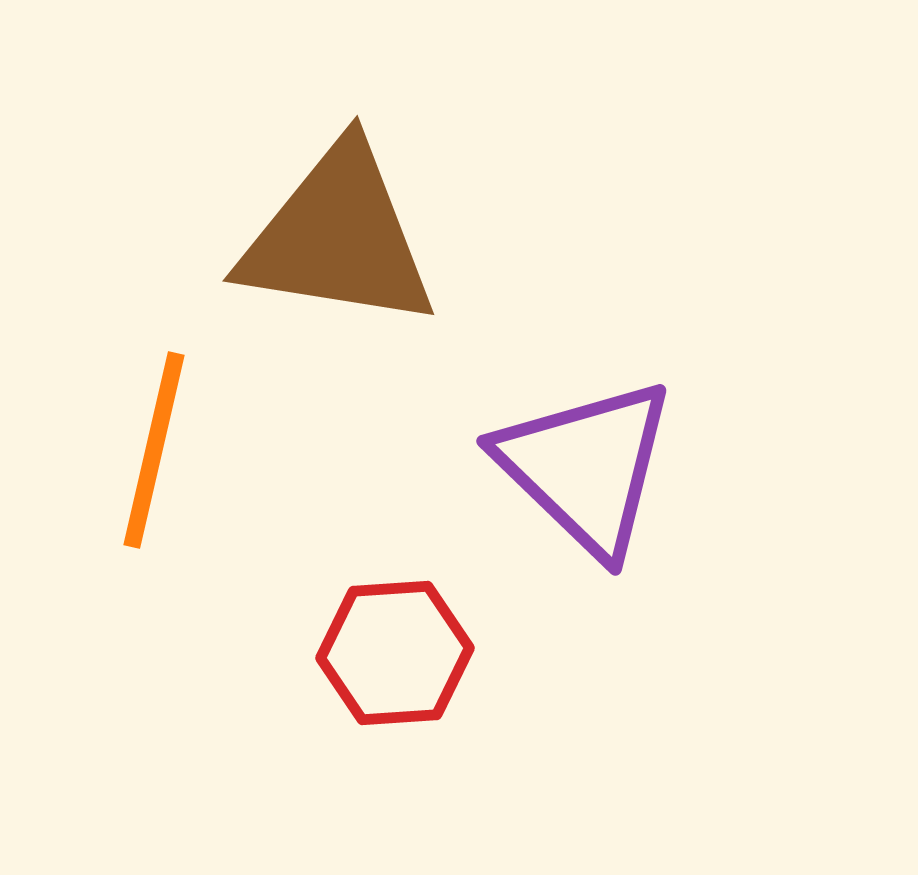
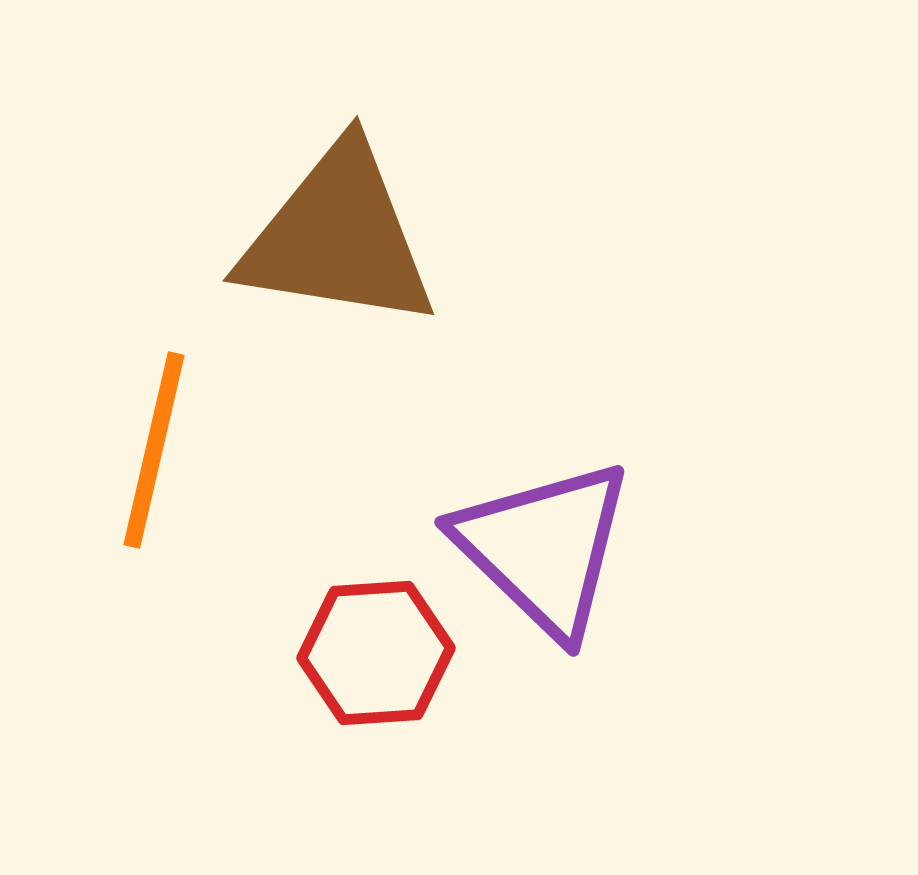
purple triangle: moved 42 px left, 81 px down
red hexagon: moved 19 px left
